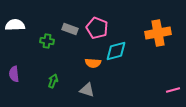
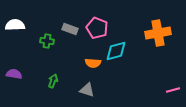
purple semicircle: rotated 105 degrees clockwise
